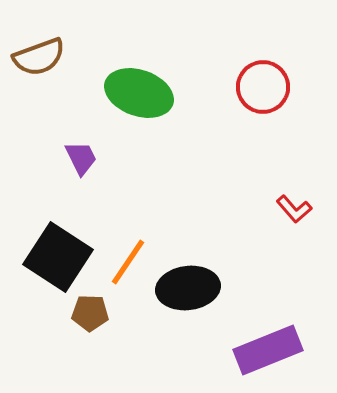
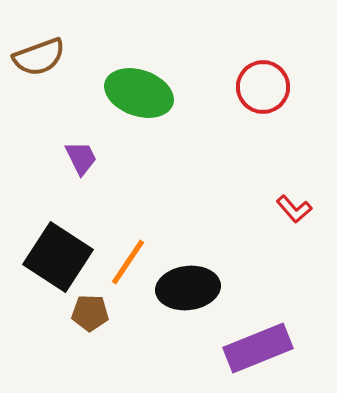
purple rectangle: moved 10 px left, 2 px up
